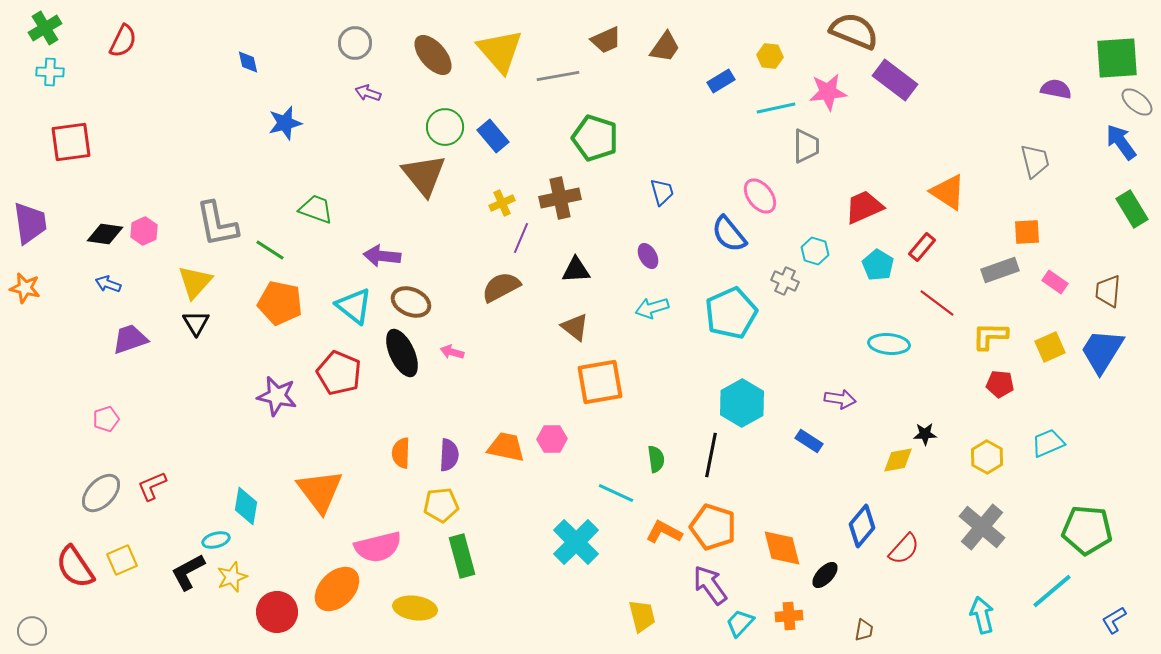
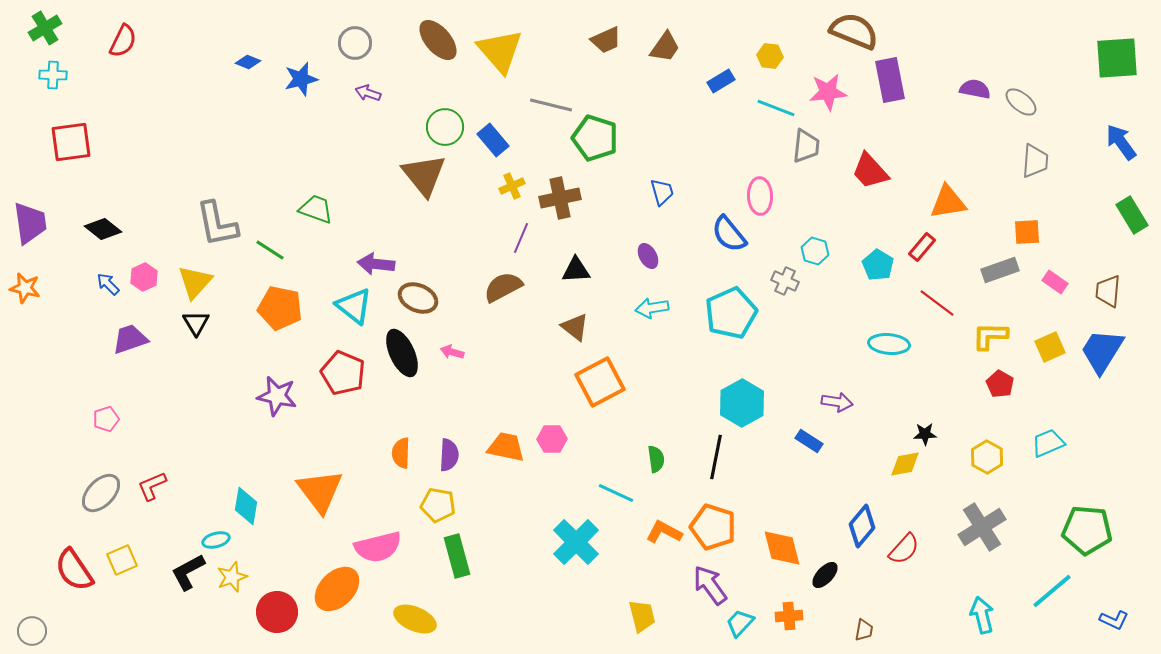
brown ellipse at (433, 55): moved 5 px right, 15 px up
blue diamond at (248, 62): rotated 55 degrees counterclockwise
cyan cross at (50, 72): moved 3 px right, 3 px down
gray line at (558, 76): moved 7 px left, 29 px down; rotated 24 degrees clockwise
purple rectangle at (895, 80): moved 5 px left; rotated 42 degrees clockwise
purple semicircle at (1056, 89): moved 81 px left
gray ellipse at (1137, 102): moved 116 px left
cyan line at (776, 108): rotated 33 degrees clockwise
blue star at (285, 123): moved 16 px right, 44 px up
blue rectangle at (493, 136): moved 4 px down
gray trapezoid at (806, 146): rotated 6 degrees clockwise
gray trapezoid at (1035, 161): rotated 18 degrees clockwise
orange triangle at (948, 192): moved 10 px down; rotated 42 degrees counterclockwise
pink ellipse at (760, 196): rotated 36 degrees clockwise
yellow cross at (502, 203): moved 10 px right, 17 px up
red trapezoid at (864, 207): moved 6 px right, 36 px up; rotated 108 degrees counterclockwise
green rectangle at (1132, 209): moved 6 px down
pink hexagon at (144, 231): moved 46 px down
black diamond at (105, 234): moved 2 px left, 5 px up; rotated 30 degrees clockwise
purple arrow at (382, 256): moved 6 px left, 8 px down
blue arrow at (108, 284): rotated 25 degrees clockwise
brown semicircle at (501, 287): moved 2 px right
brown ellipse at (411, 302): moved 7 px right, 4 px up
orange pentagon at (280, 303): moved 5 px down
cyan arrow at (652, 308): rotated 8 degrees clockwise
red pentagon at (339, 373): moved 4 px right
orange square at (600, 382): rotated 18 degrees counterclockwise
red pentagon at (1000, 384): rotated 24 degrees clockwise
purple arrow at (840, 399): moved 3 px left, 3 px down
black line at (711, 455): moved 5 px right, 2 px down
yellow diamond at (898, 460): moved 7 px right, 4 px down
yellow pentagon at (441, 505): moved 3 px left; rotated 16 degrees clockwise
gray cross at (982, 527): rotated 18 degrees clockwise
green rectangle at (462, 556): moved 5 px left
red semicircle at (75, 567): moved 1 px left, 3 px down
yellow ellipse at (415, 608): moved 11 px down; rotated 15 degrees clockwise
blue L-shape at (1114, 620): rotated 124 degrees counterclockwise
